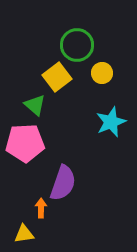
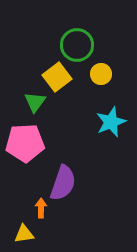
yellow circle: moved 1 px left, 1 px down
green triangle: moved 3 px up; rotated 25 degrees clockwise
